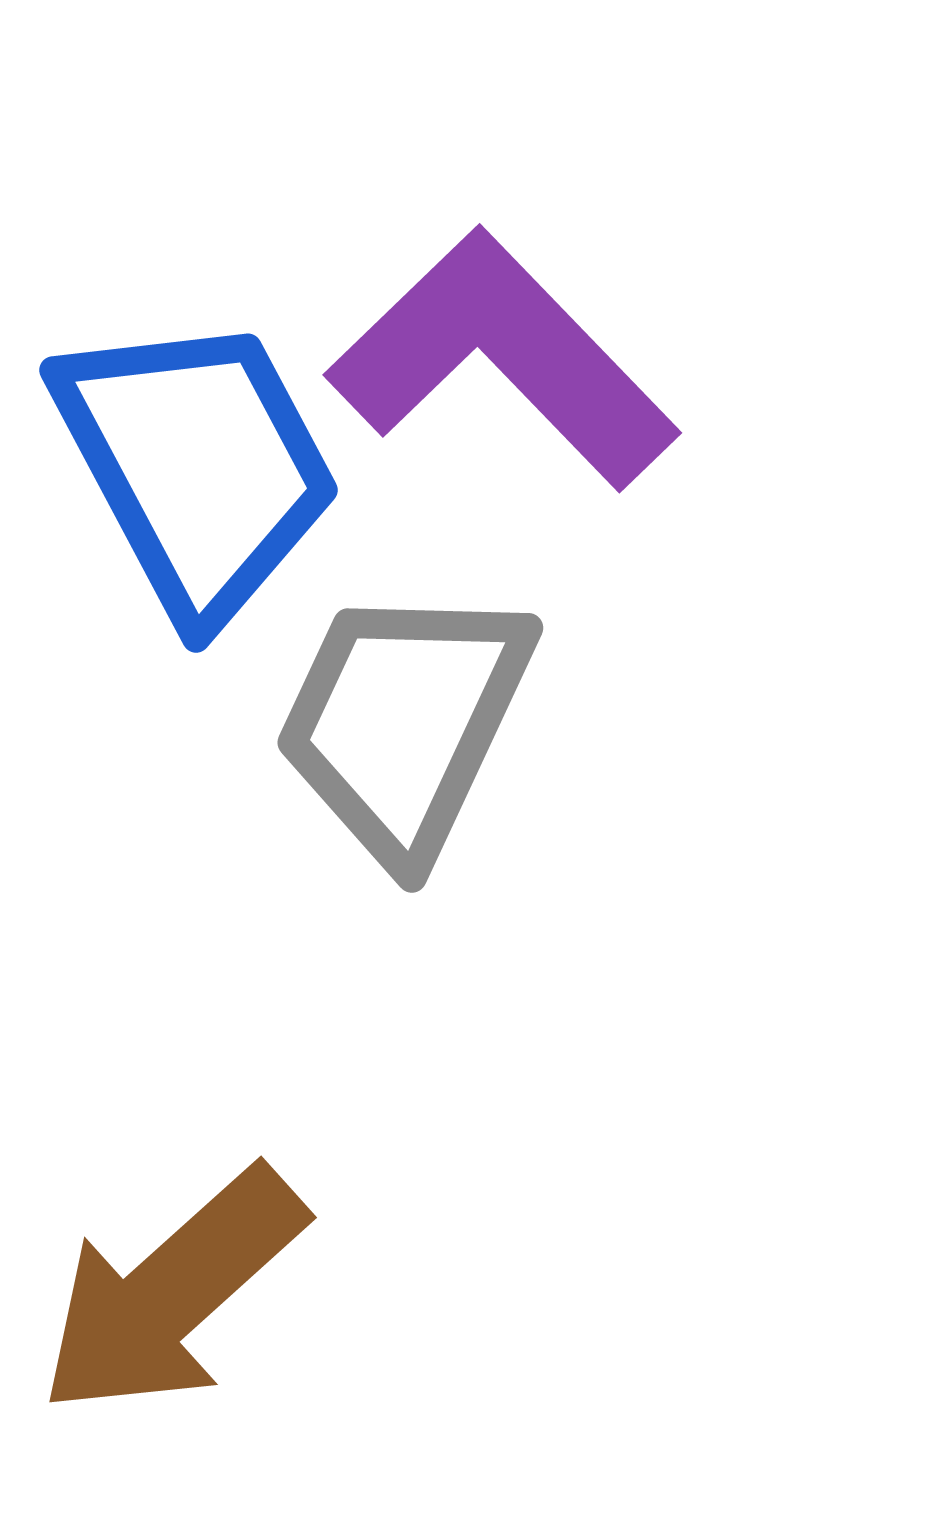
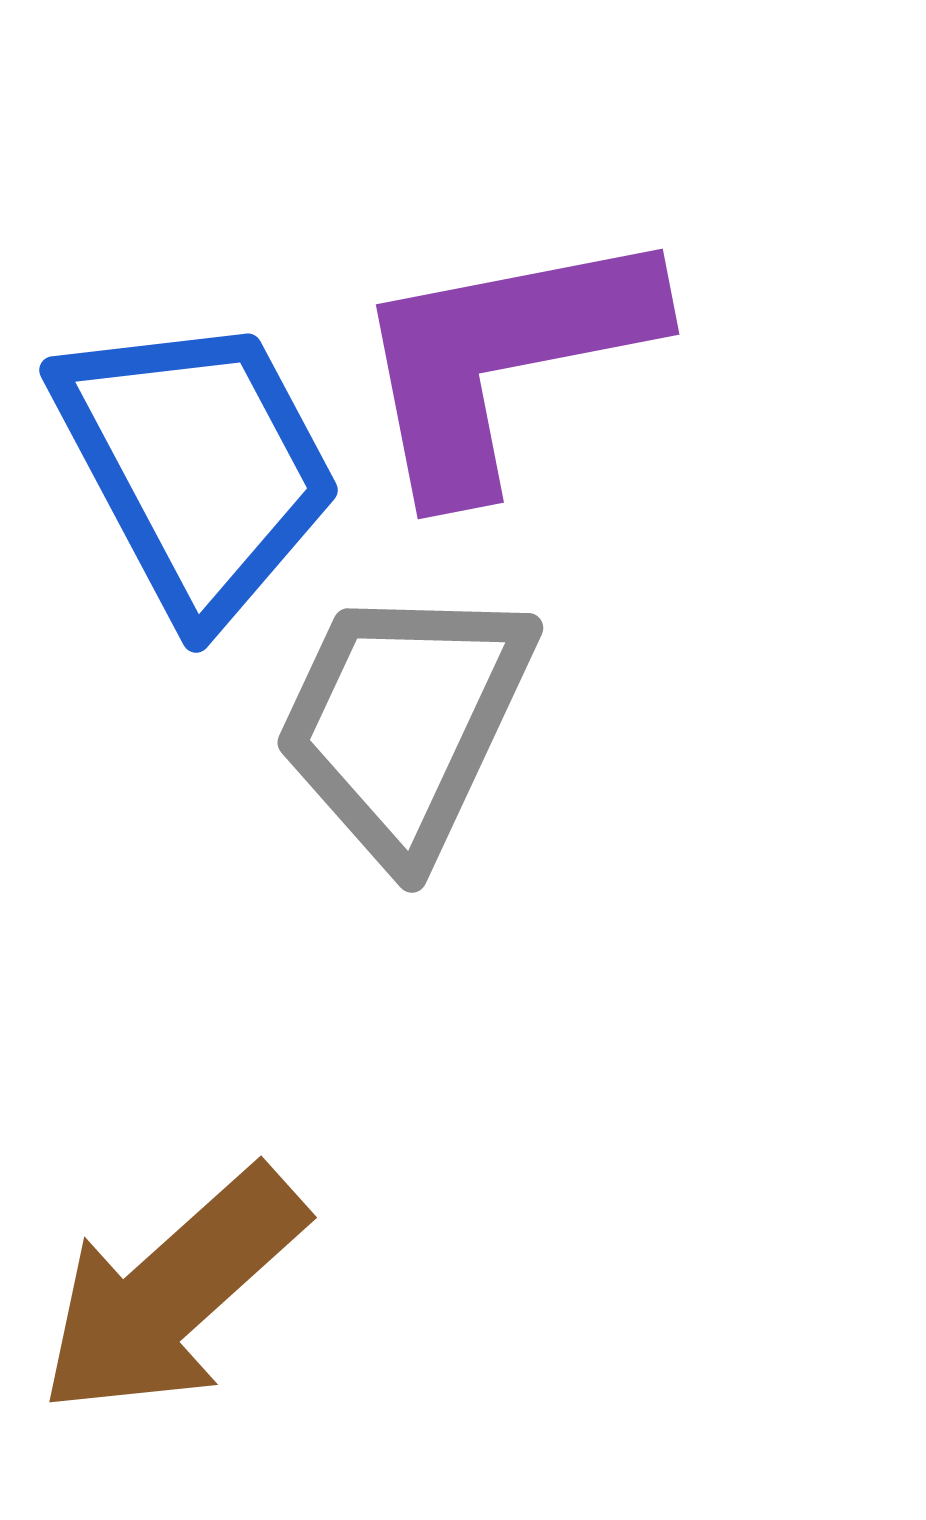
purple L-shape: rotated 57 degrees counterclockwise
